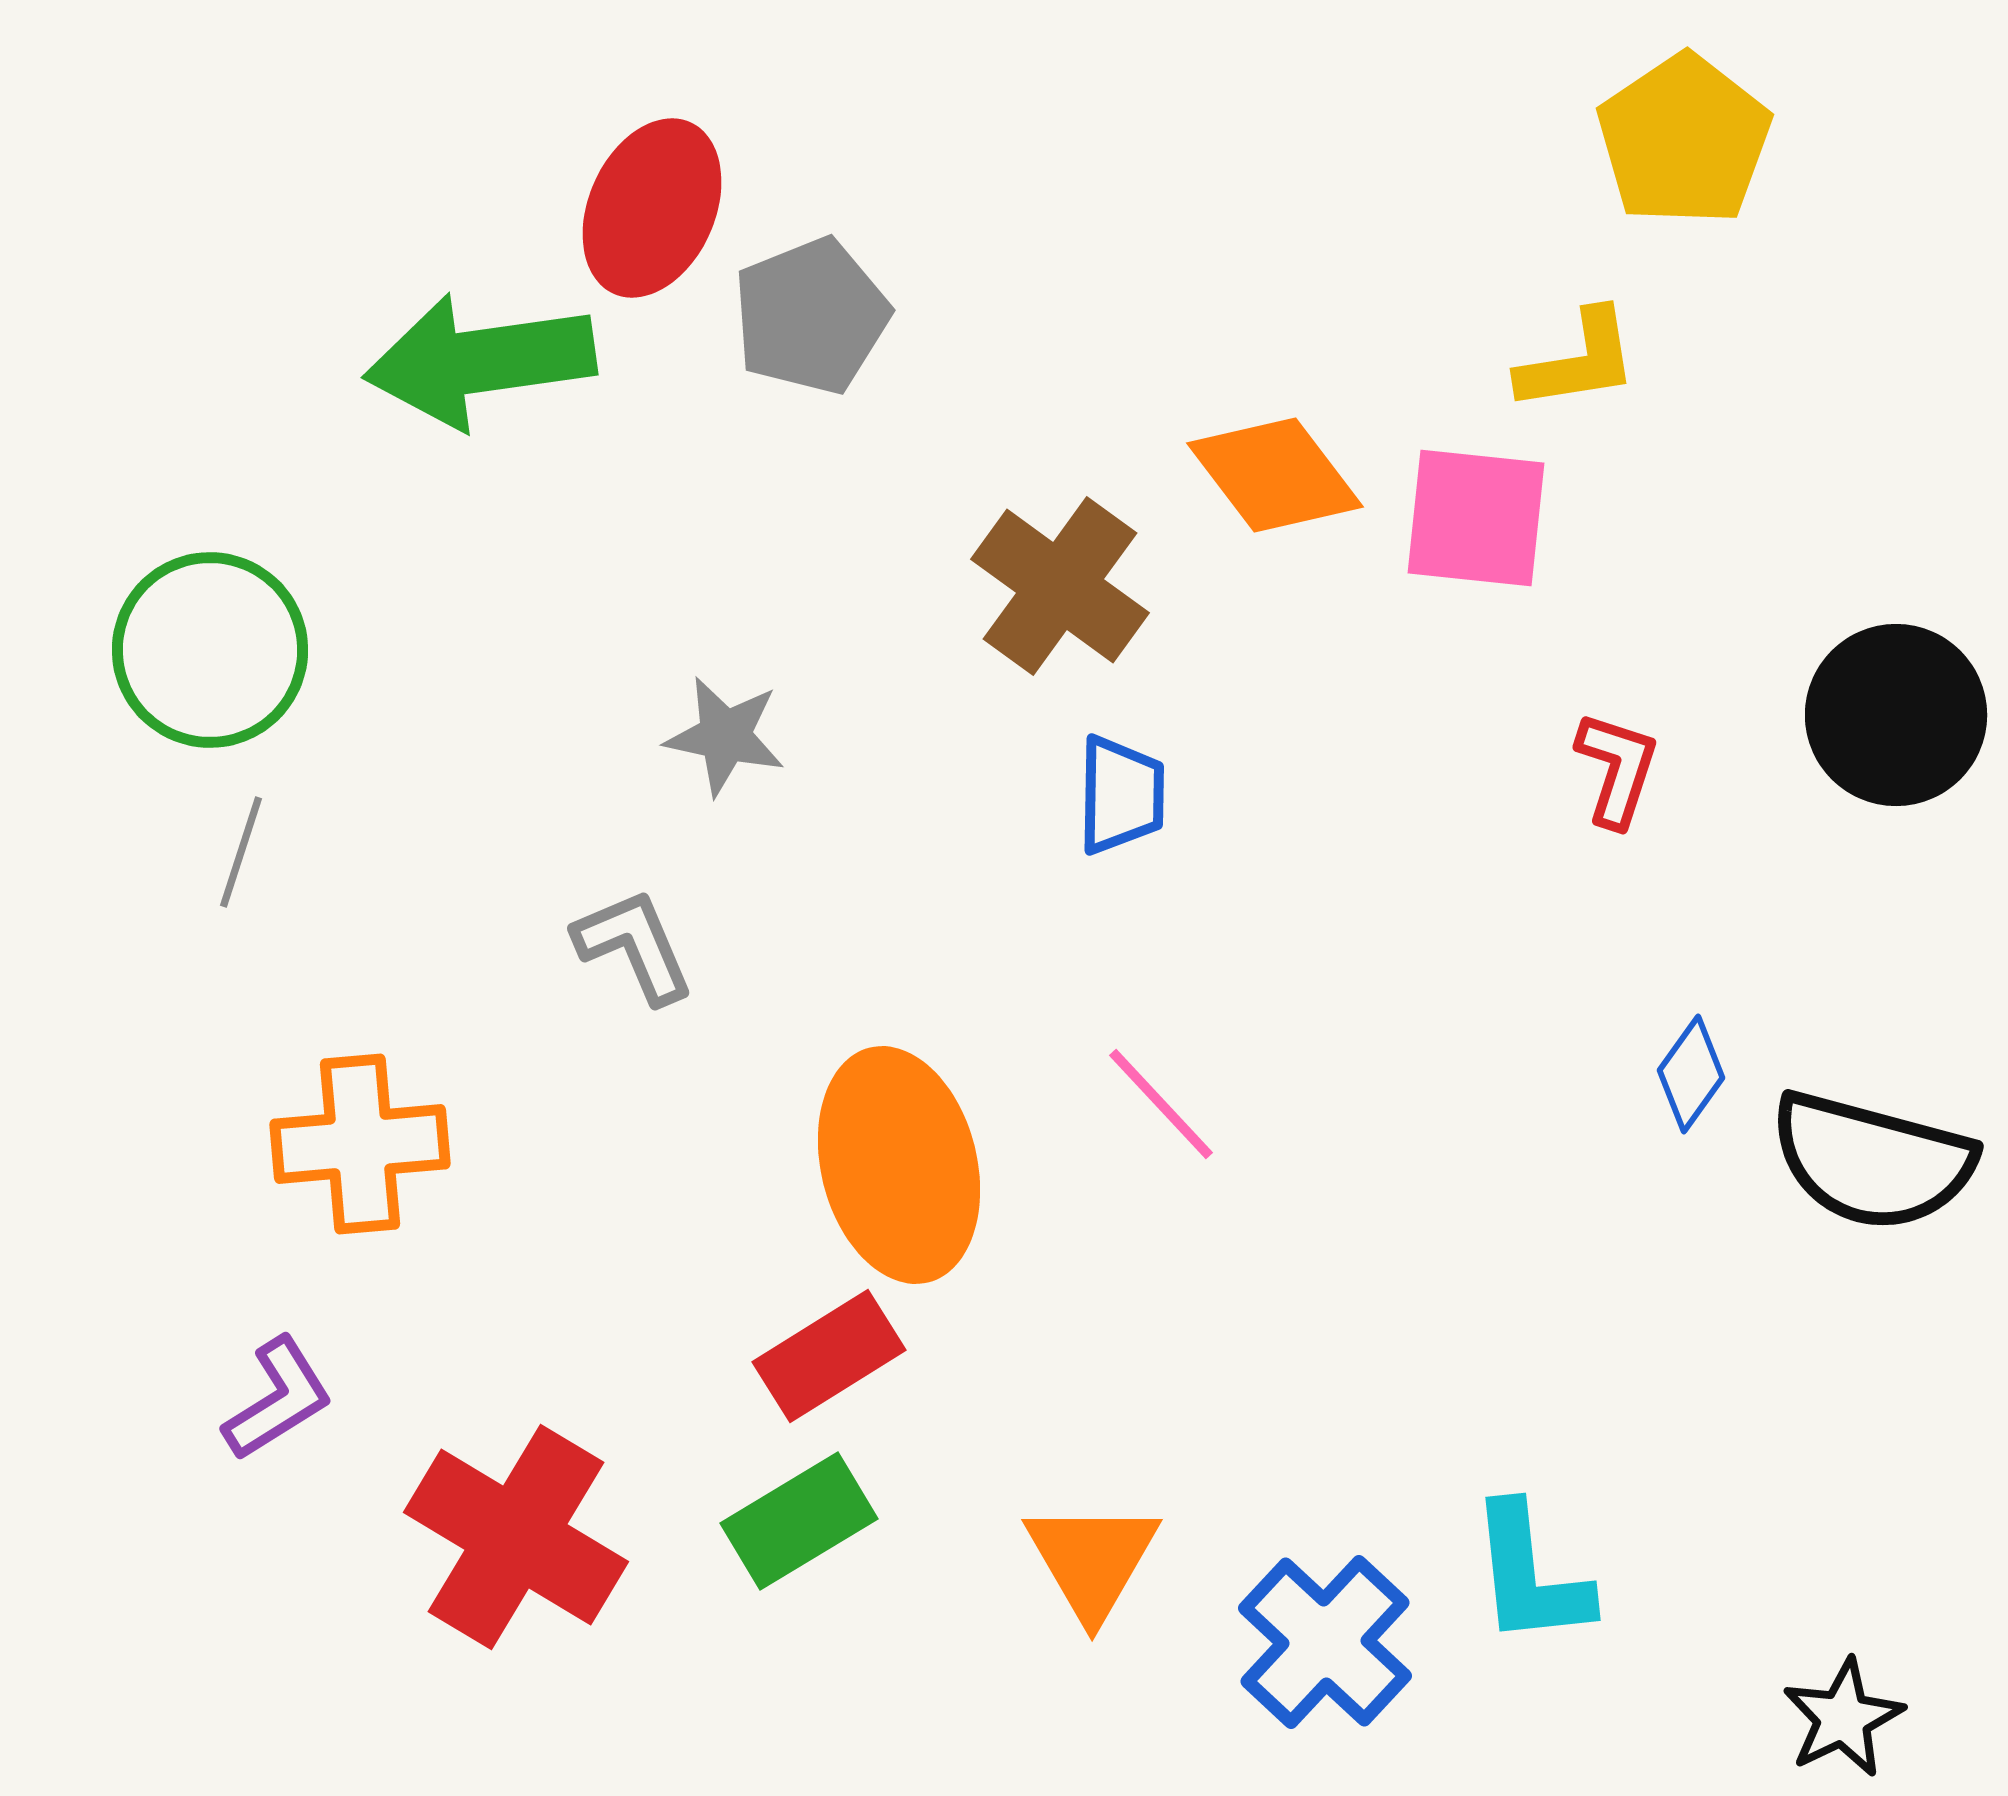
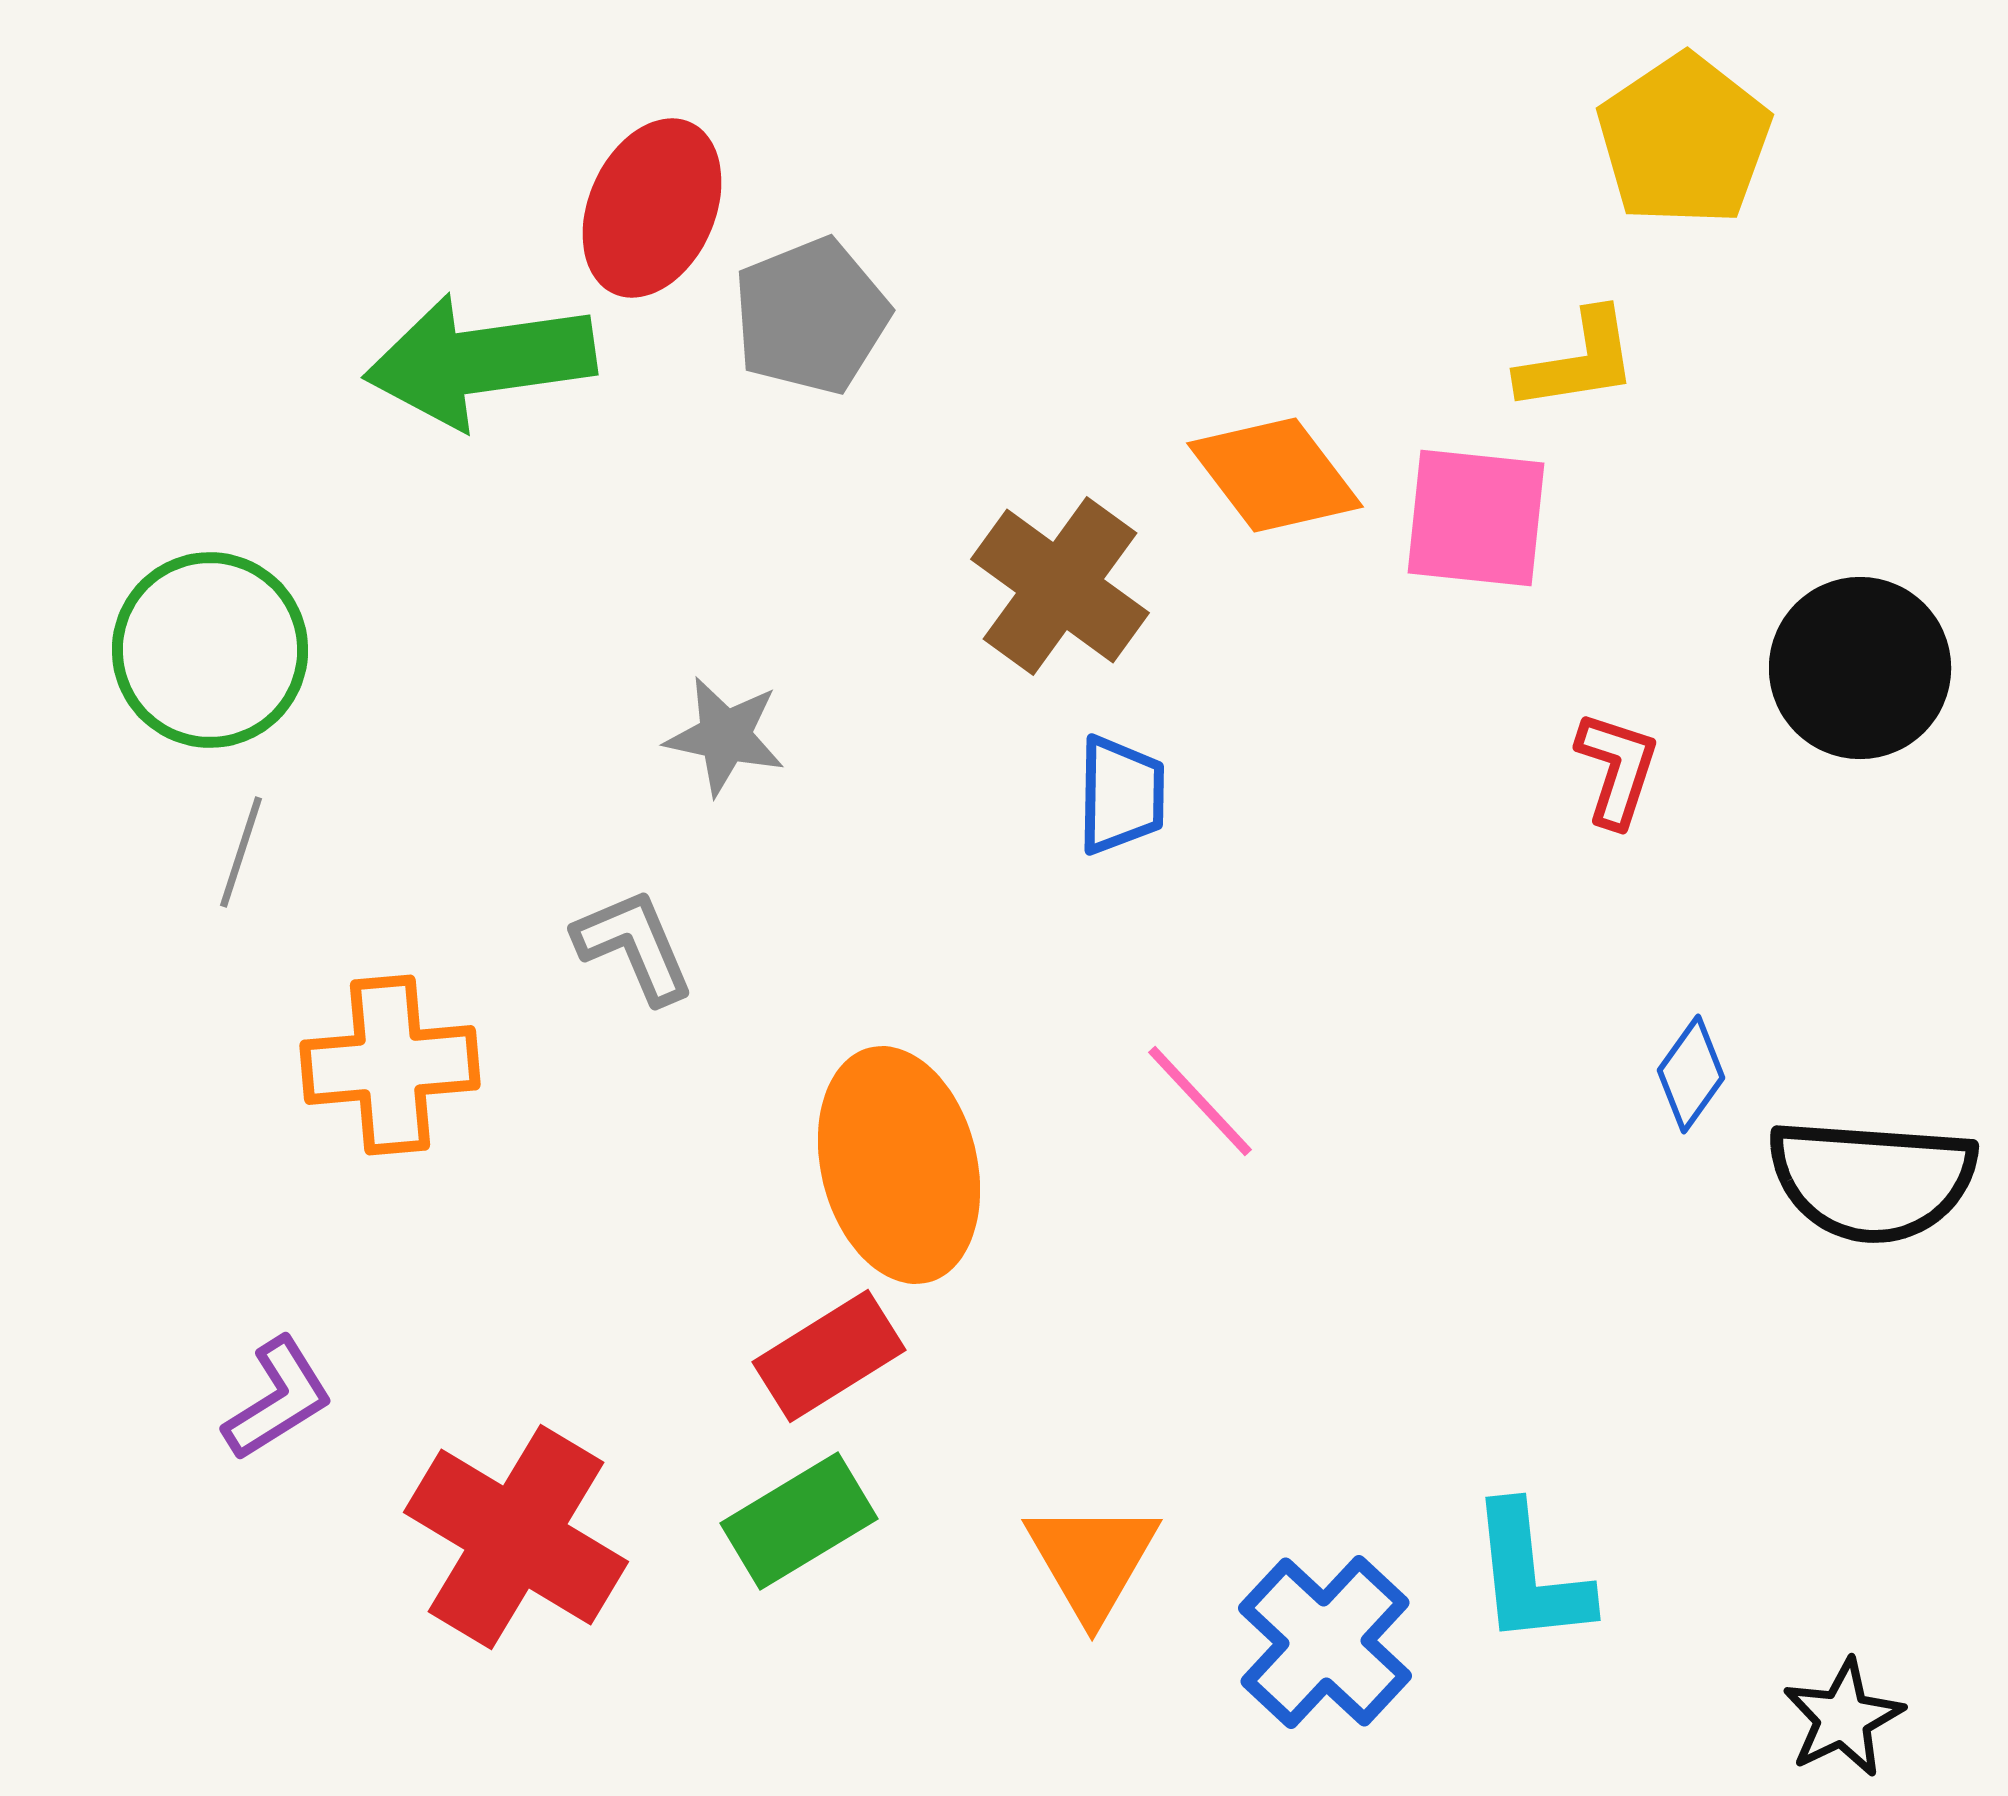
black circle: moved 36 px left, 47 px up
pink line: moved 39 px right, 3 px up
orange cross: moved 30 px right, 79 px up
black semicircle: moved 19 px down; rotated 11 degrees counterclockwise
